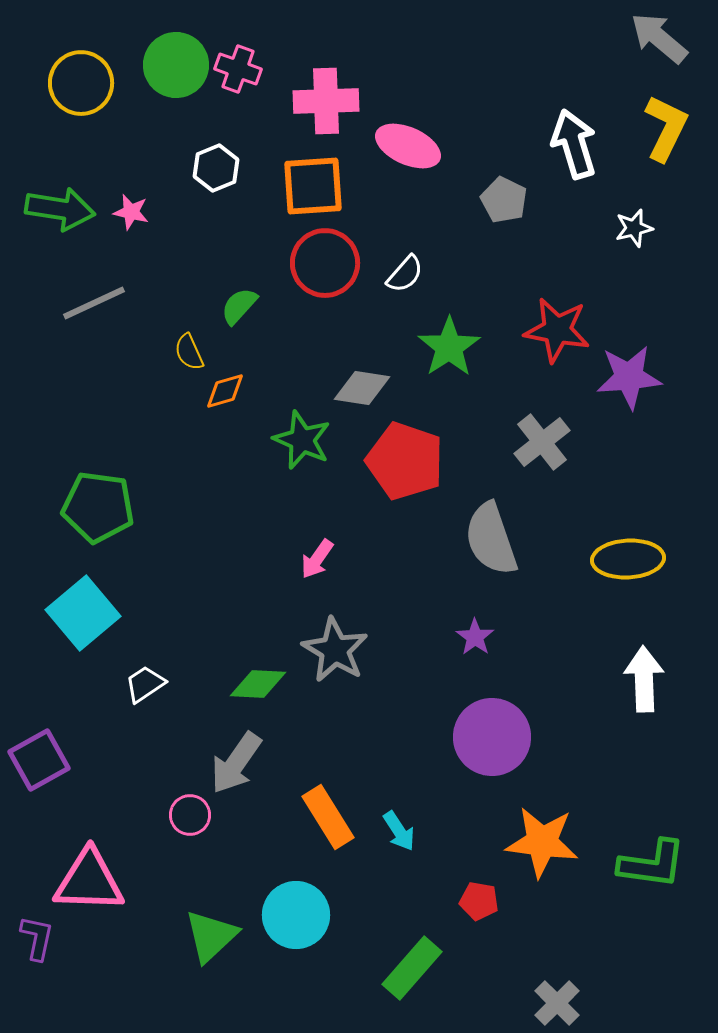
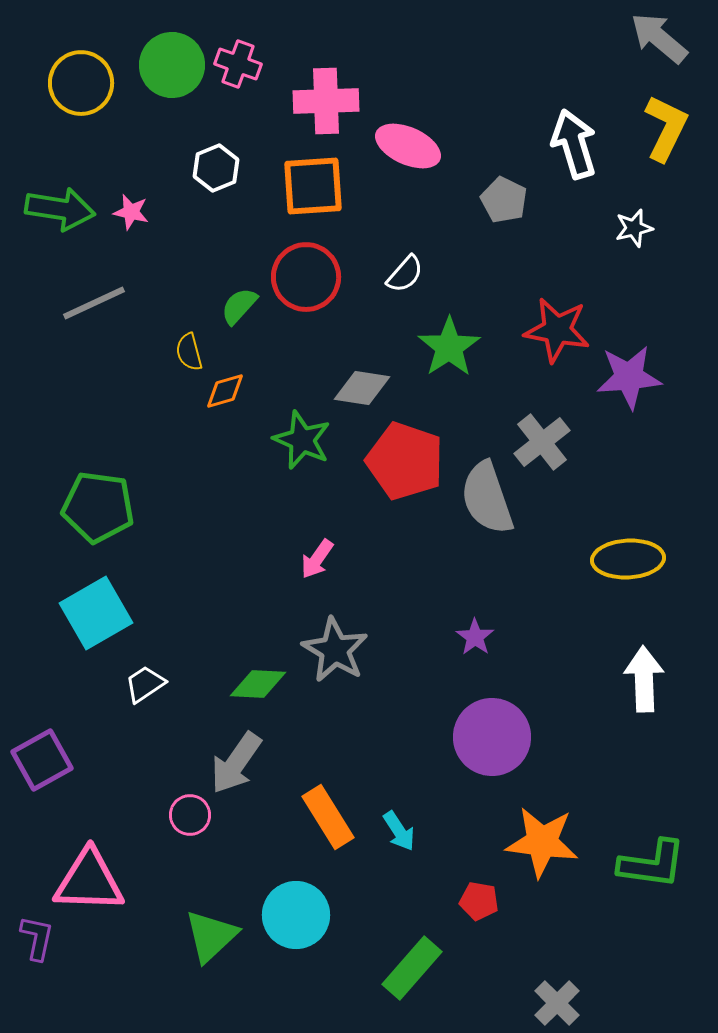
green circle at (176, 65): moved 4 px left
pink cross at (238, 69): moved 5 px up
red circle at (325, 263): moved 19 px left, 14 px down
yellow semicircle at (189, 352): rotated 9 degrees clockwise
gray semicircle at (491, 539): moved 4 px left, 41 px up
cyan square at (83, 613): moved 13 px right; rotated 10 degrees clockwise
purple square at (39, 760): moved 3 px right
